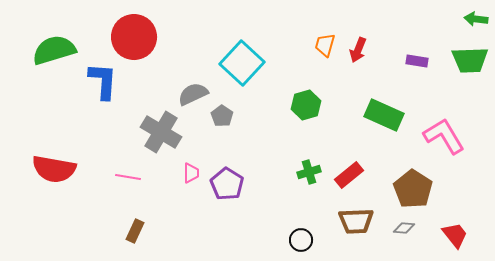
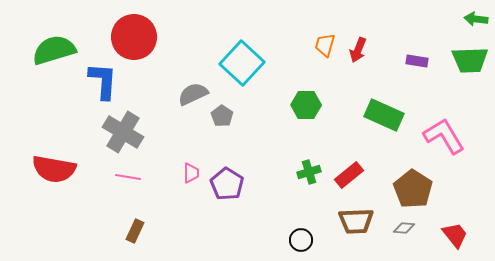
green hexagon: rotated 16 degrees clockwise
gray cross: moved 38 px left
